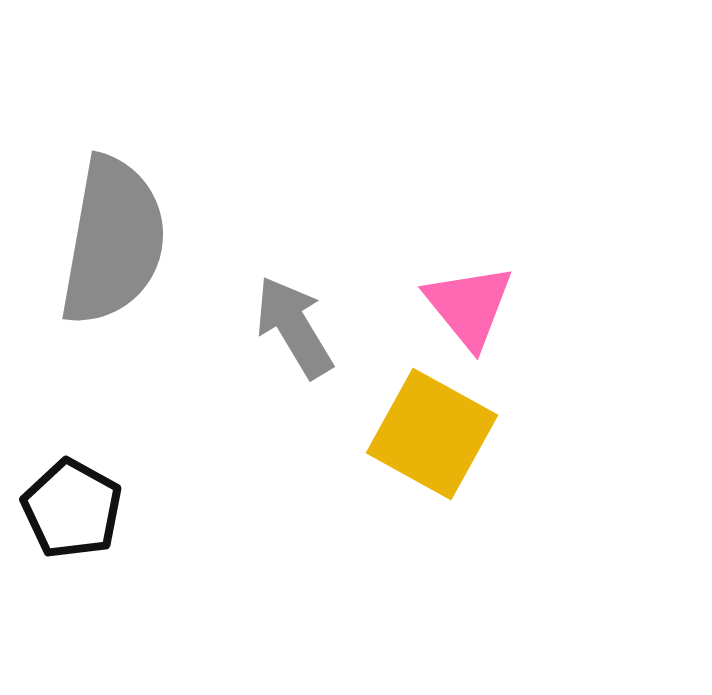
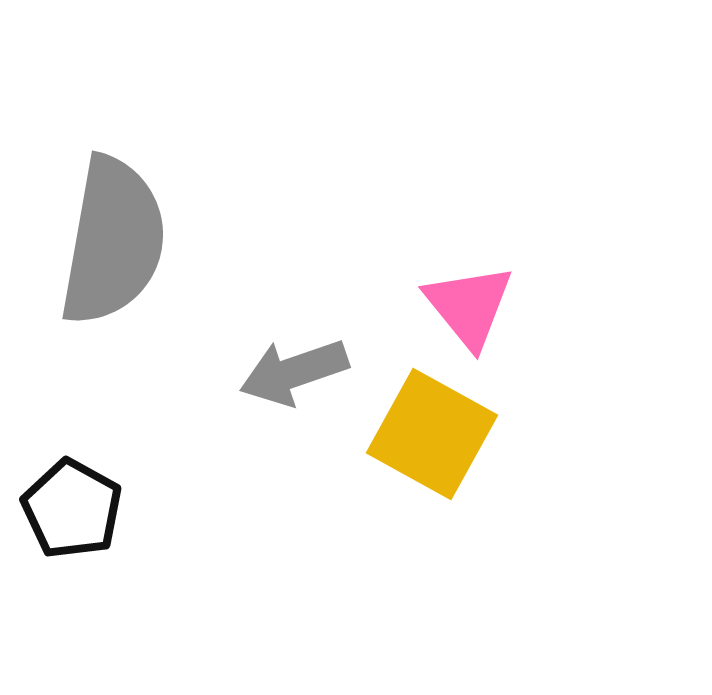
gray arrow: moved 45 px down; rotated 78 degrees counterclockwise
